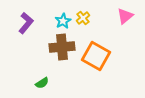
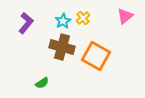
brown cross: rotated 20 degrees clockwise
